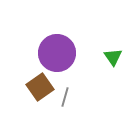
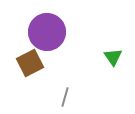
purple circle: moved 10 px left, 21 px up
brown square: moved 10 px left, 24 px up; rotated 8 degrees clockwise
